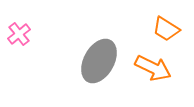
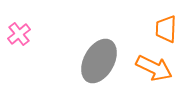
orange trapezoid: rotated 60 degrees clockwise
orange arrow: moved 1 px right
